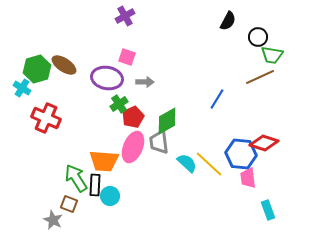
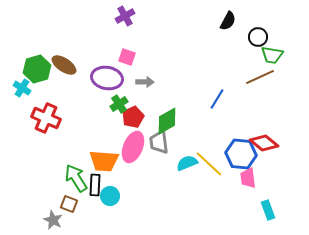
red diamond: rotated 20 degrees clockwise
cyan semicircle: rotated 65 degrees counterclockwise
